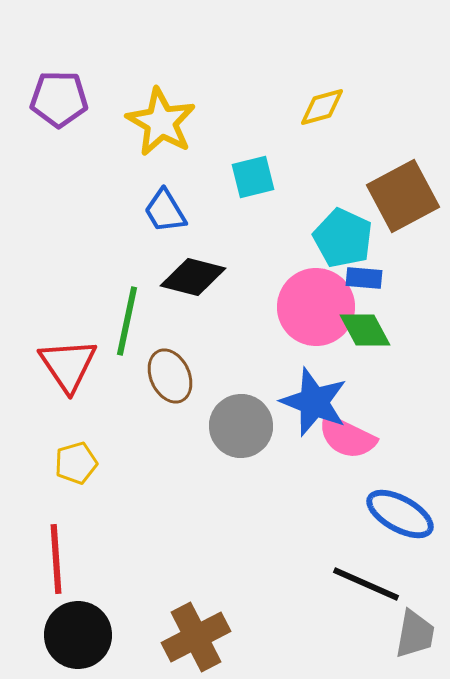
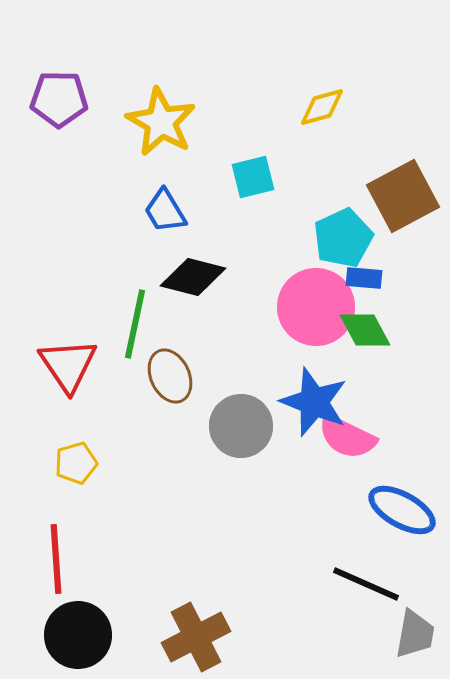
cyan pentagon: rotated 22 degrees clockwise
green line: moved 8 px right, 3 px down
blue ellipse: moved 2 px right, 4 px up
